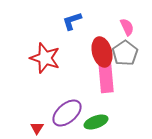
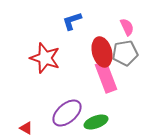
gray pentagon: rotated 25 degrees clockwise
pink rectangle: rotated 16 degrees counterclockwise
red triangle: moved 11 px left; rotated 32 degrees counterclockwise
